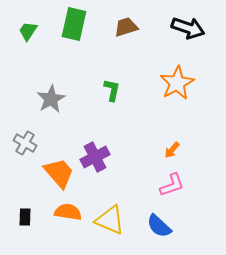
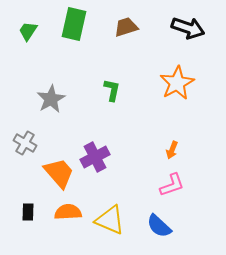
orange arrow: rotated 18 degrees counterclockwise
orange semicircle: rotated 12 degrees counterclockwise
black rectangle: moved 3 px right, 5 px up
